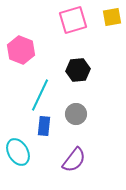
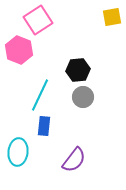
pink square: moved 35 px left; rotated 16 degrees counterclockwise
pink hexagon: moved 2 px left
gray circle: moved 7 px right, 17 px up
cyan ellipse: rotated 36 degrees clockwise
